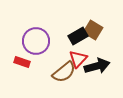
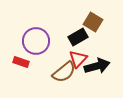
brown square: moved 8 px up
black rectangle: moved 1 px down
red rectangle: moved 1 px left
